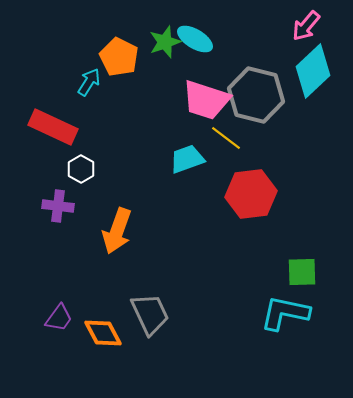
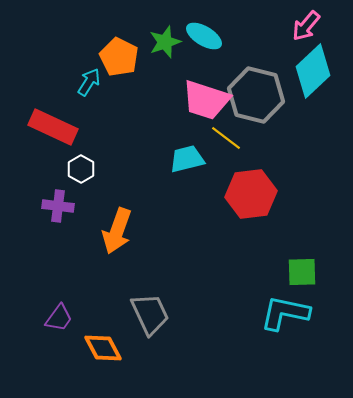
cyan ellipse: moved 9 px right, 3 px up
cyan trapezoid: rotated 6 degrees clockwise
orange diamond: moved 15 px down
